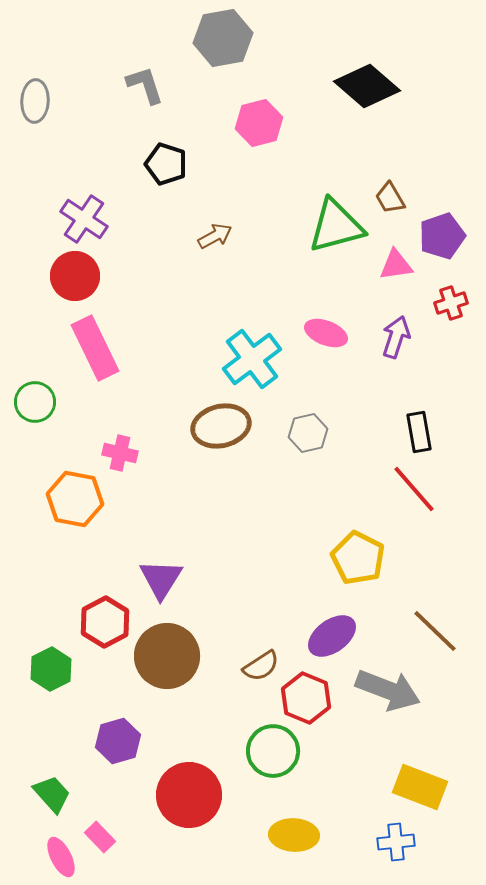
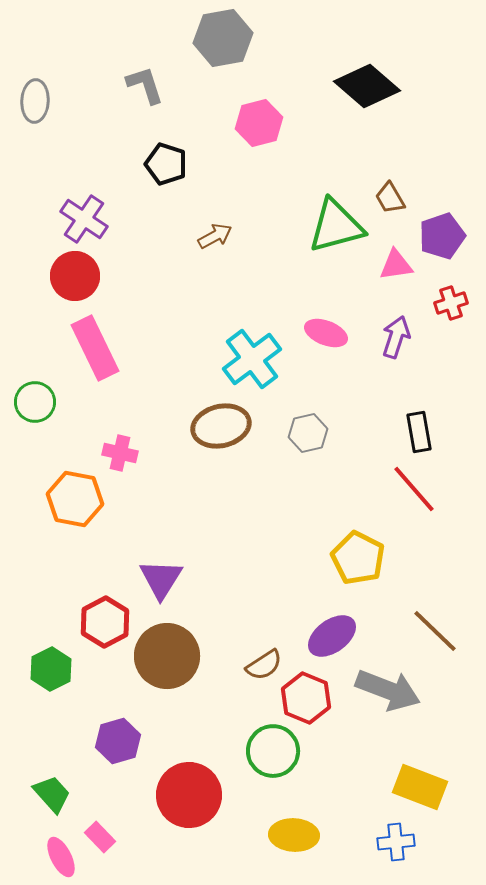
brown semicircle at (261, 666): moved 3 px right, 1 px up
